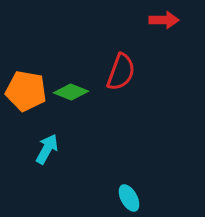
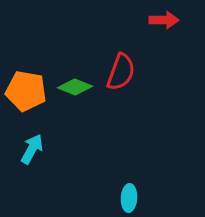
green diamond: moved 4 px right, 5 px up
cyan arrow: moved 15 px left
cyan ellipse: rotated 32 degrees clockwise
